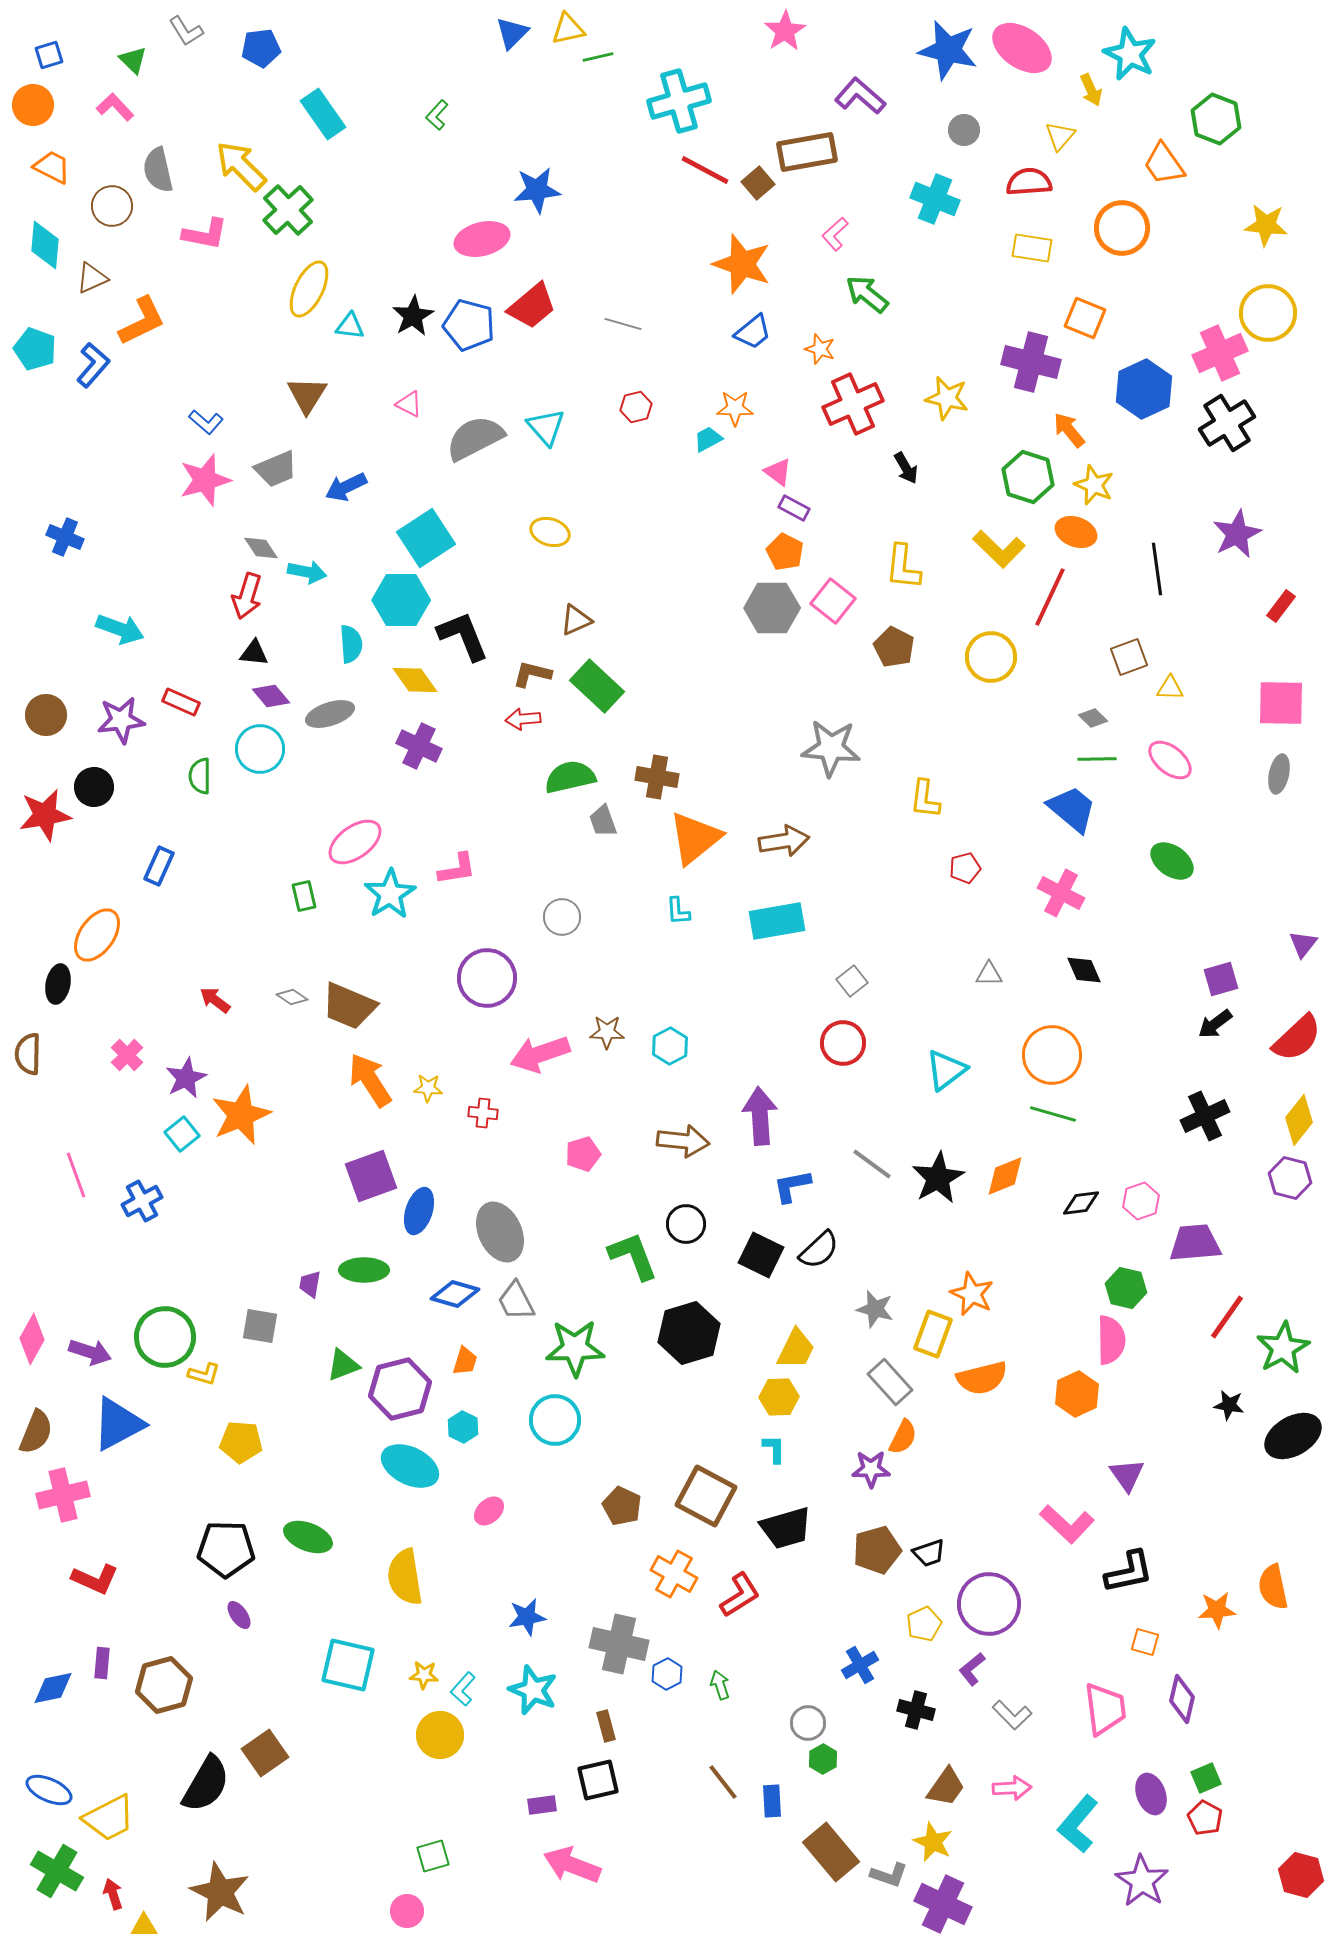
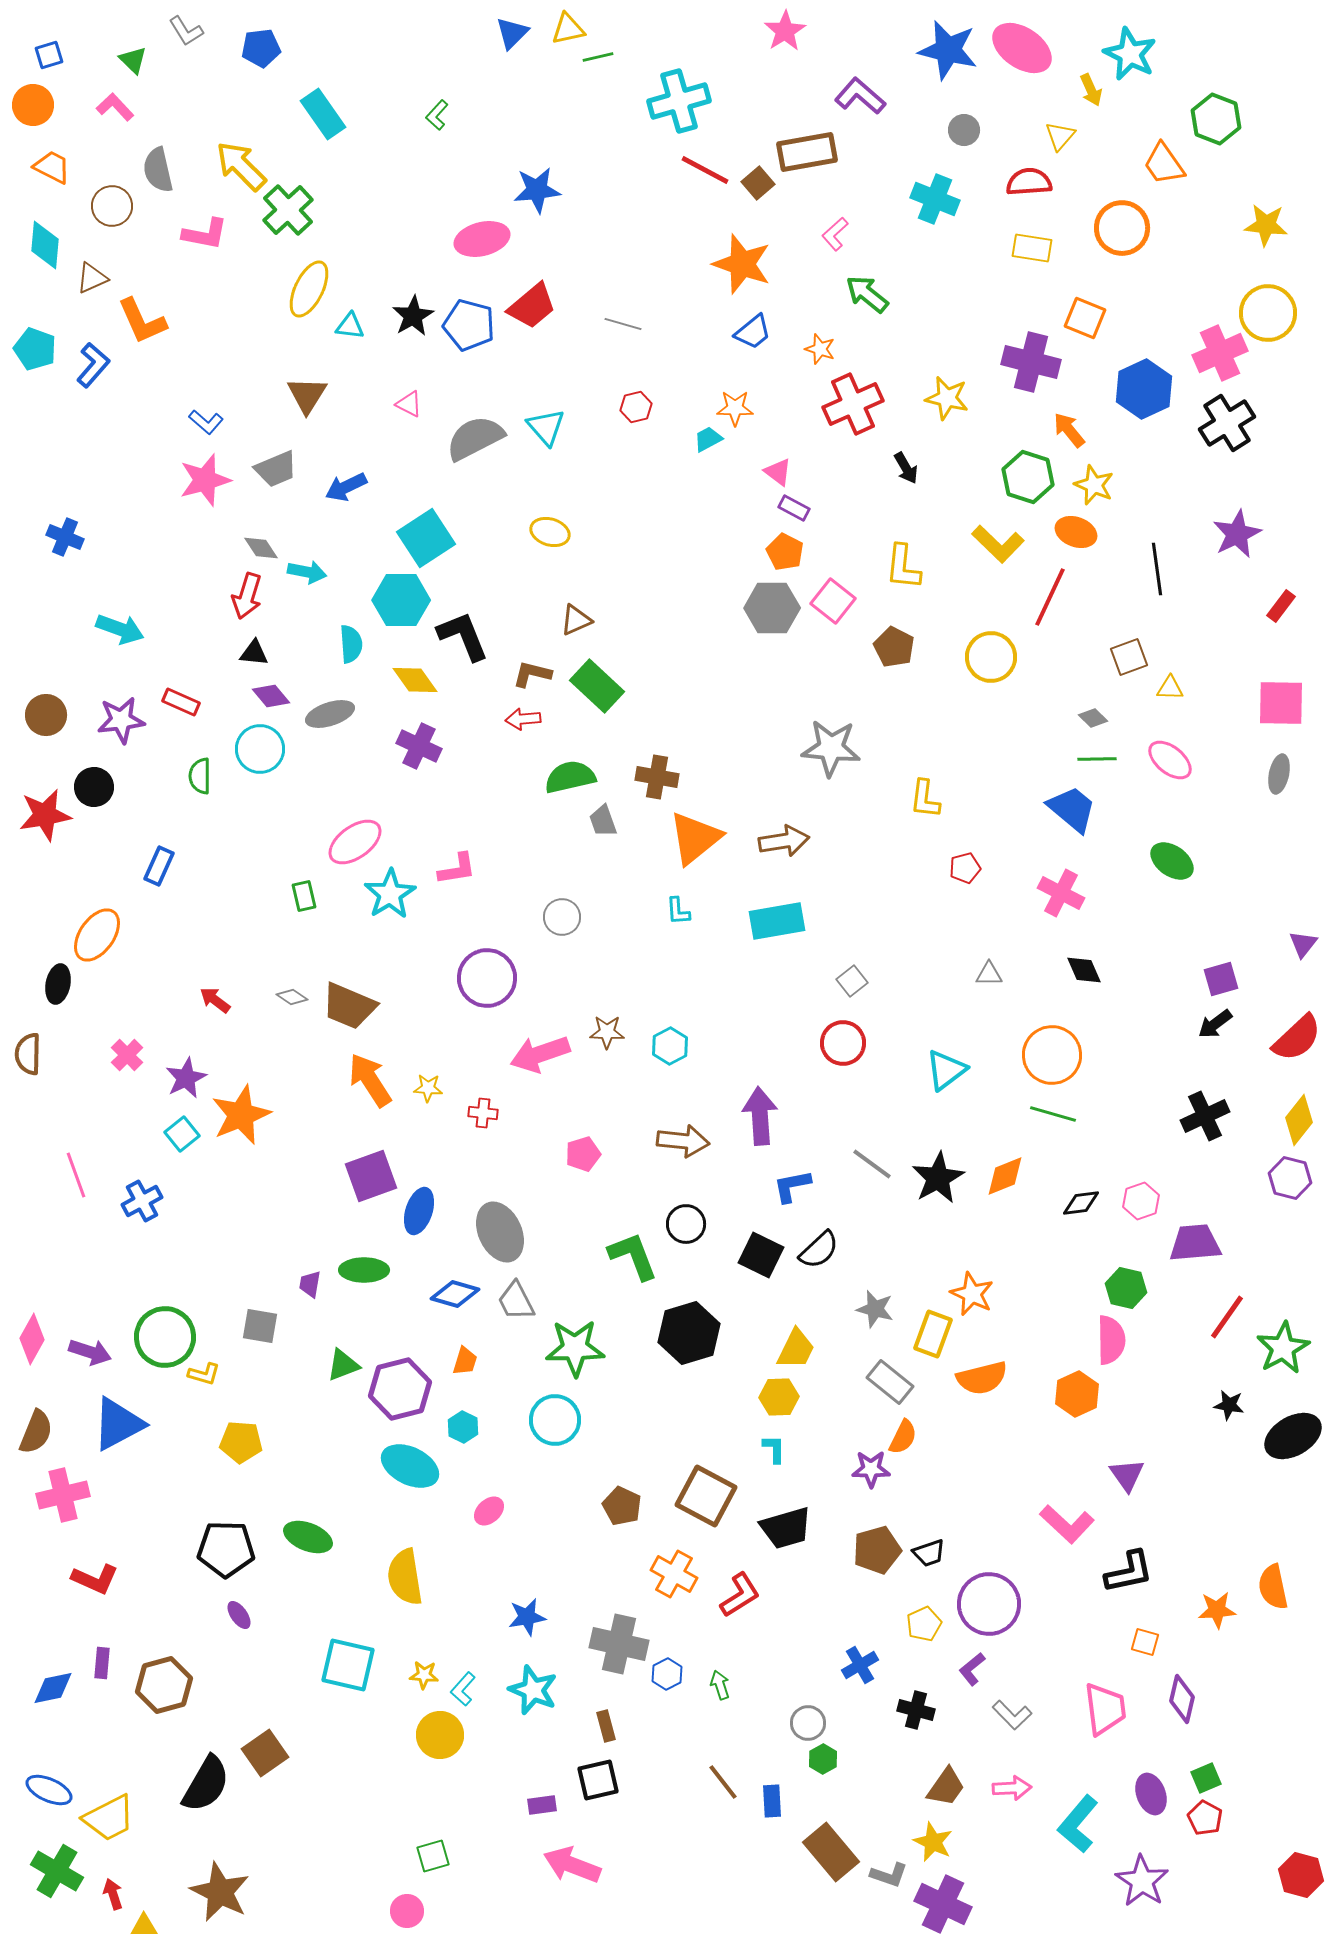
orange L-shape at (142, 321): rotated 92 degrees clockwise
yellow L-shape at (999, 549): moved 1 px left, 5 px up
gray rectangle at (890, 1382): rotated 9 degrees counterclockwise
